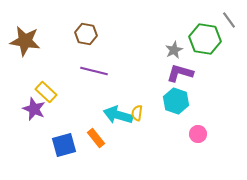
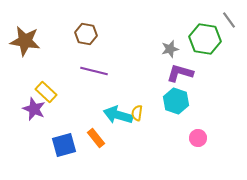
gray star: moved 4 px left, 1 px up; rotated 12 degrees clockwise
pink circle: moved 4 px down
